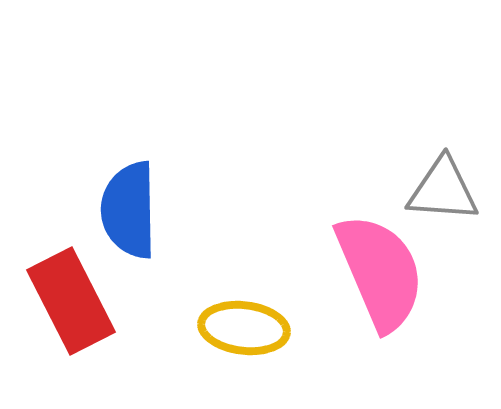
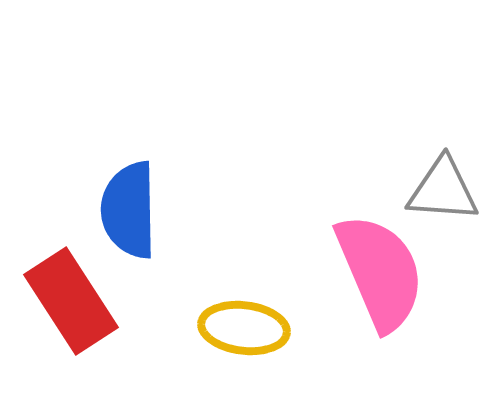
red rectangle: rotated 6 degrees counterclockwise
